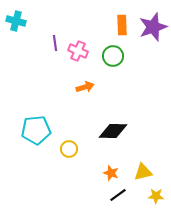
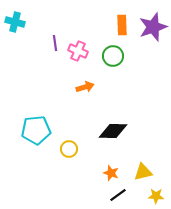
cyan cross: moved 1 px left, 1 px down
